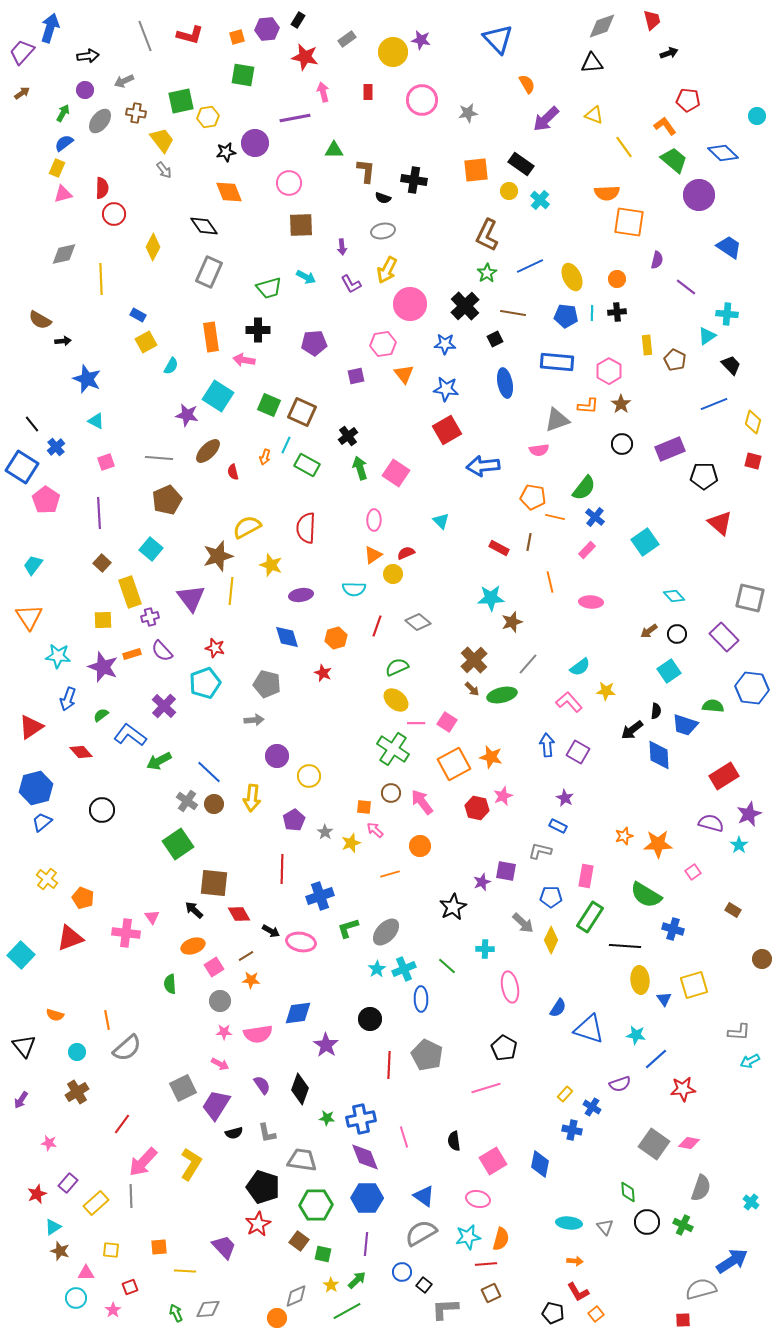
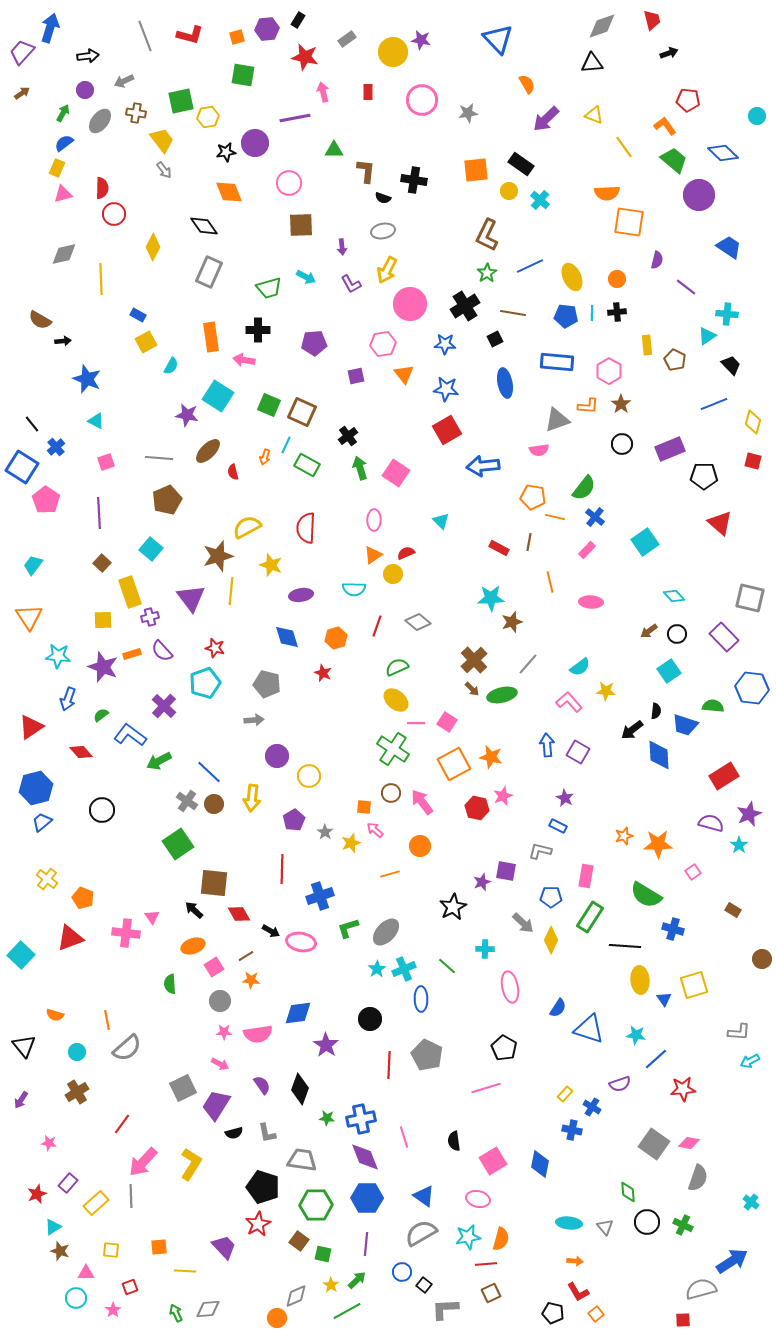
black cross at (465, 306): rotated 12 degrees clockwise
gray semicircle at (701, 1188): moved 3 px left, 10 px up
